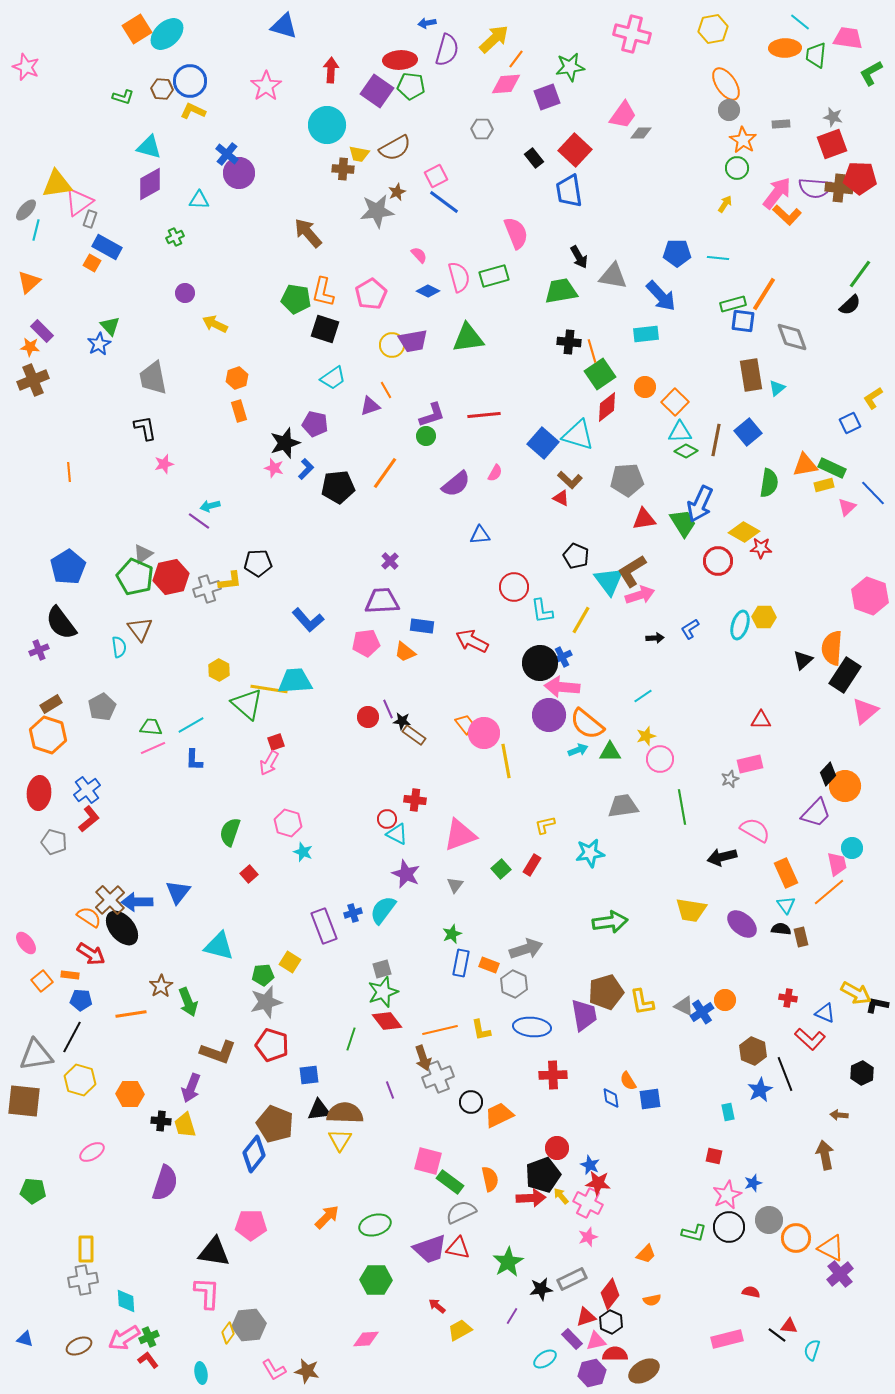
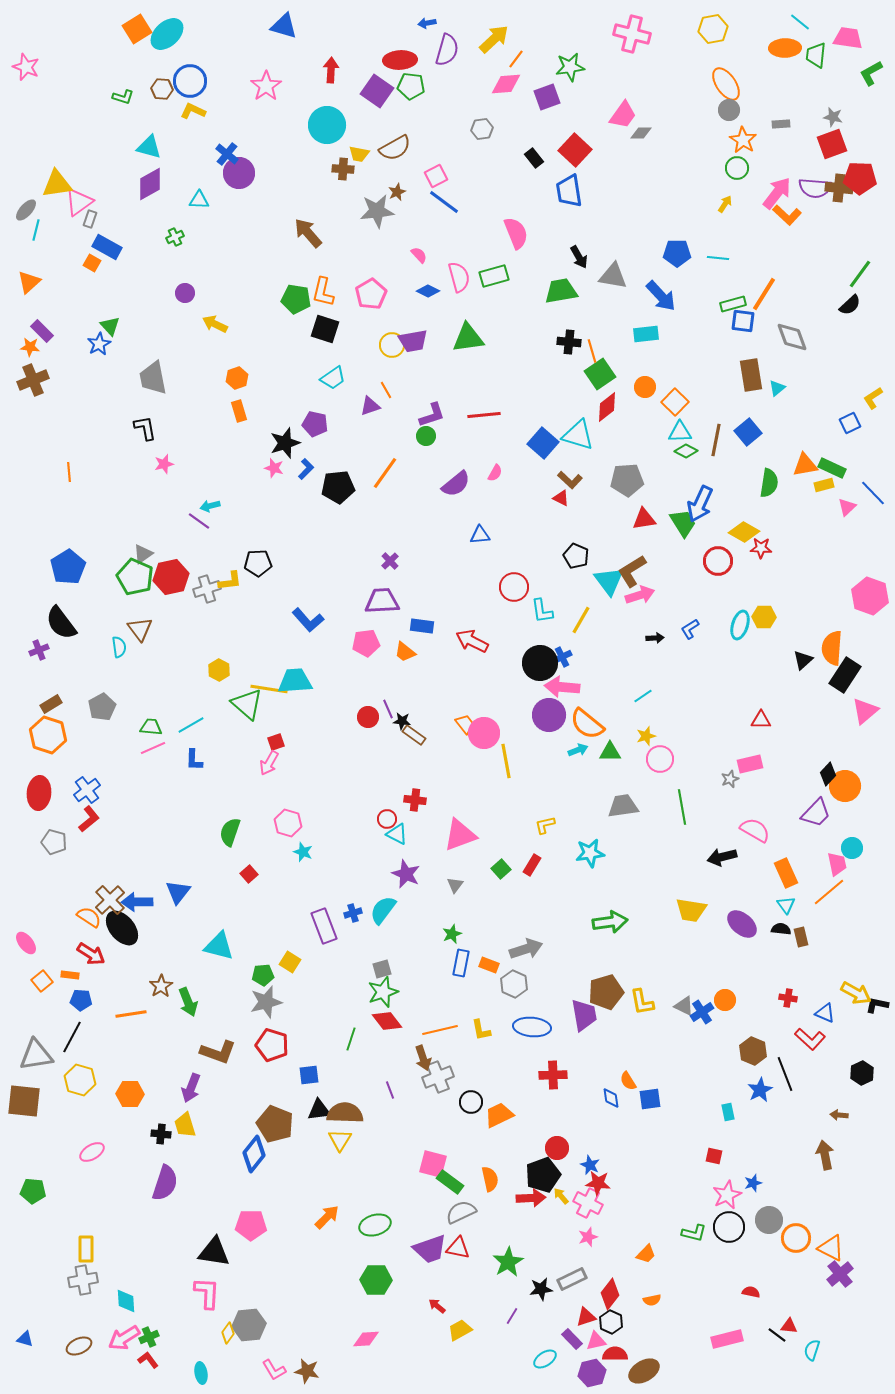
gray hexagon at (482, 129): rotated 10 degrees counterclockwise
black cross at (161, 1121): moved 13 px down
pink square at (428, 1161): moved 5 px right, 3 px down
